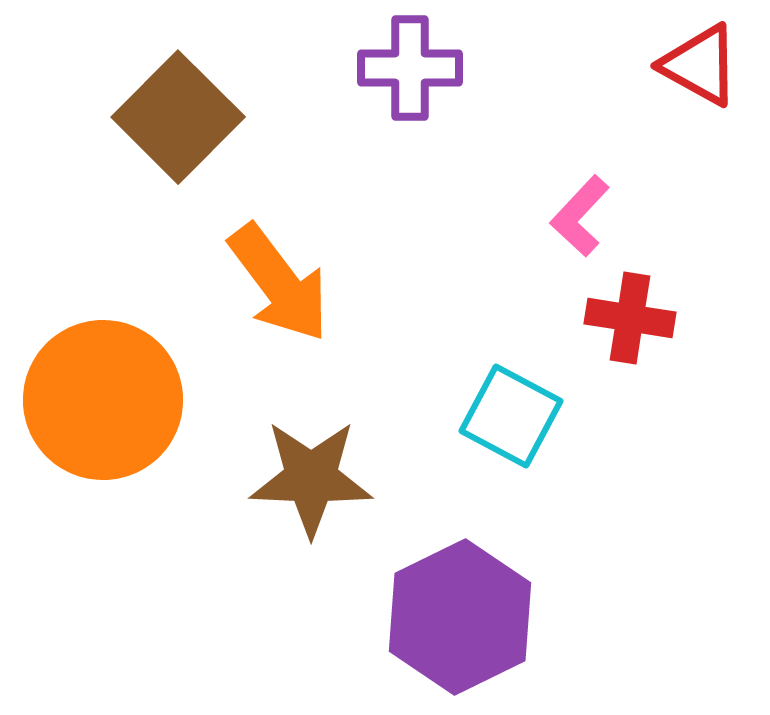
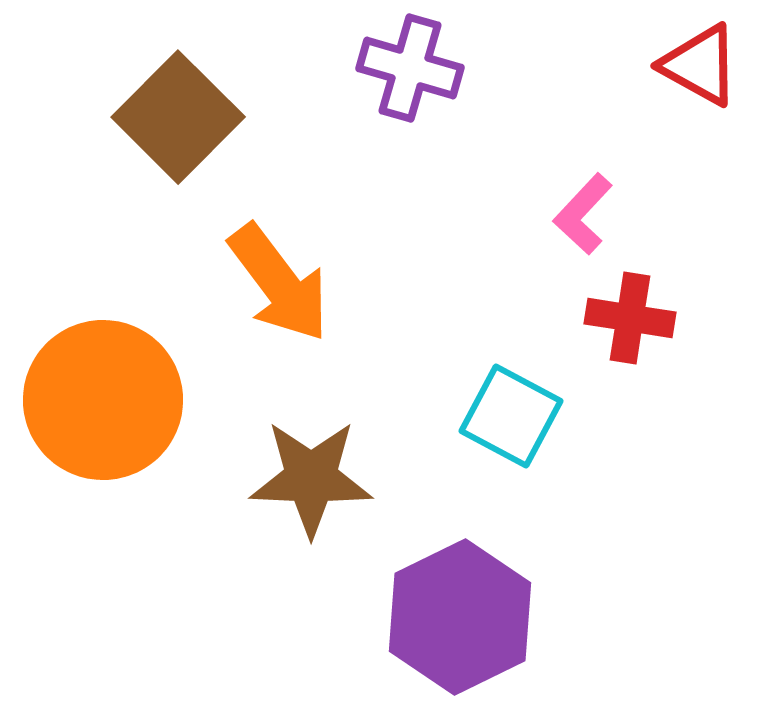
purple cross: rotated 16 degrees clockwise
pink L-shape: moved 3 px right, 2 px up
